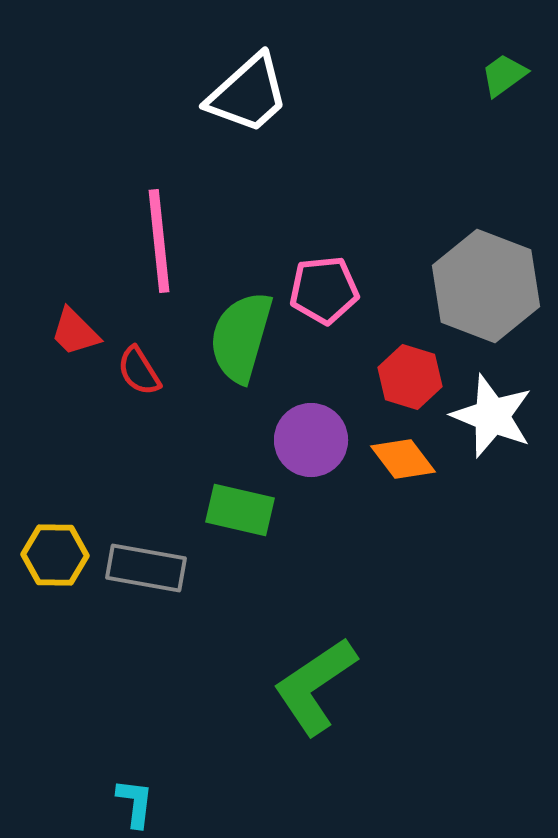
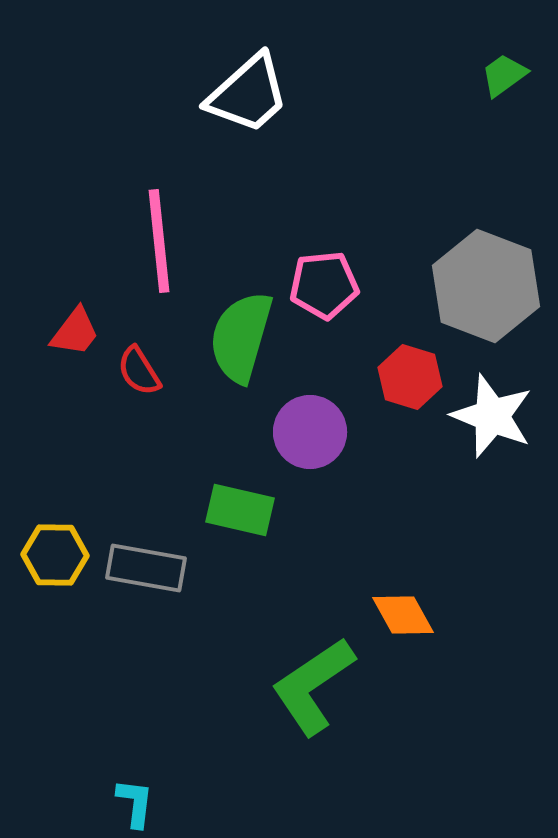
pink pentagon: moved 5 px up
red trapezoid: rotated 98 degrees counterclockwise
purple circle: moved 1 px left, 8 px up
orange diamond: moved 156 px down; rotated 8 degrees clockwise
green L-shape: moved 2 px left
